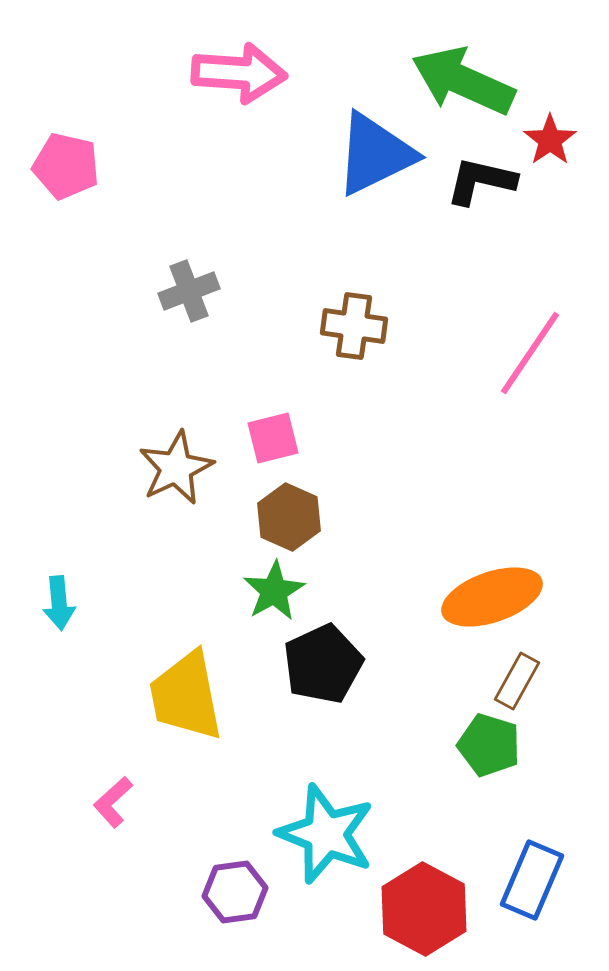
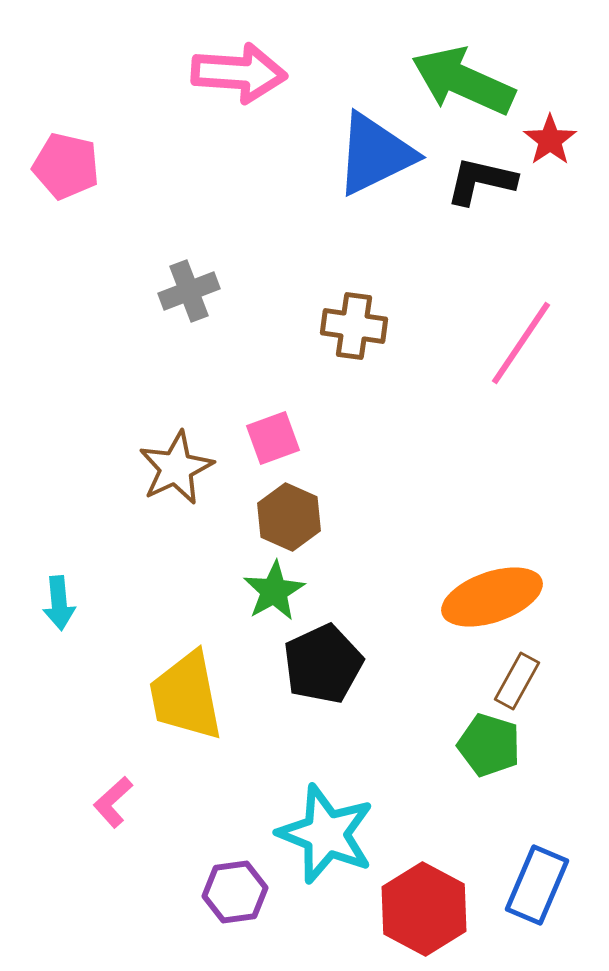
pink line: moved 9 px left, 10 px up
pink square: rotated 6 degrees counterclockwise
blue rectangle: moved 5 px right, 5 px down
